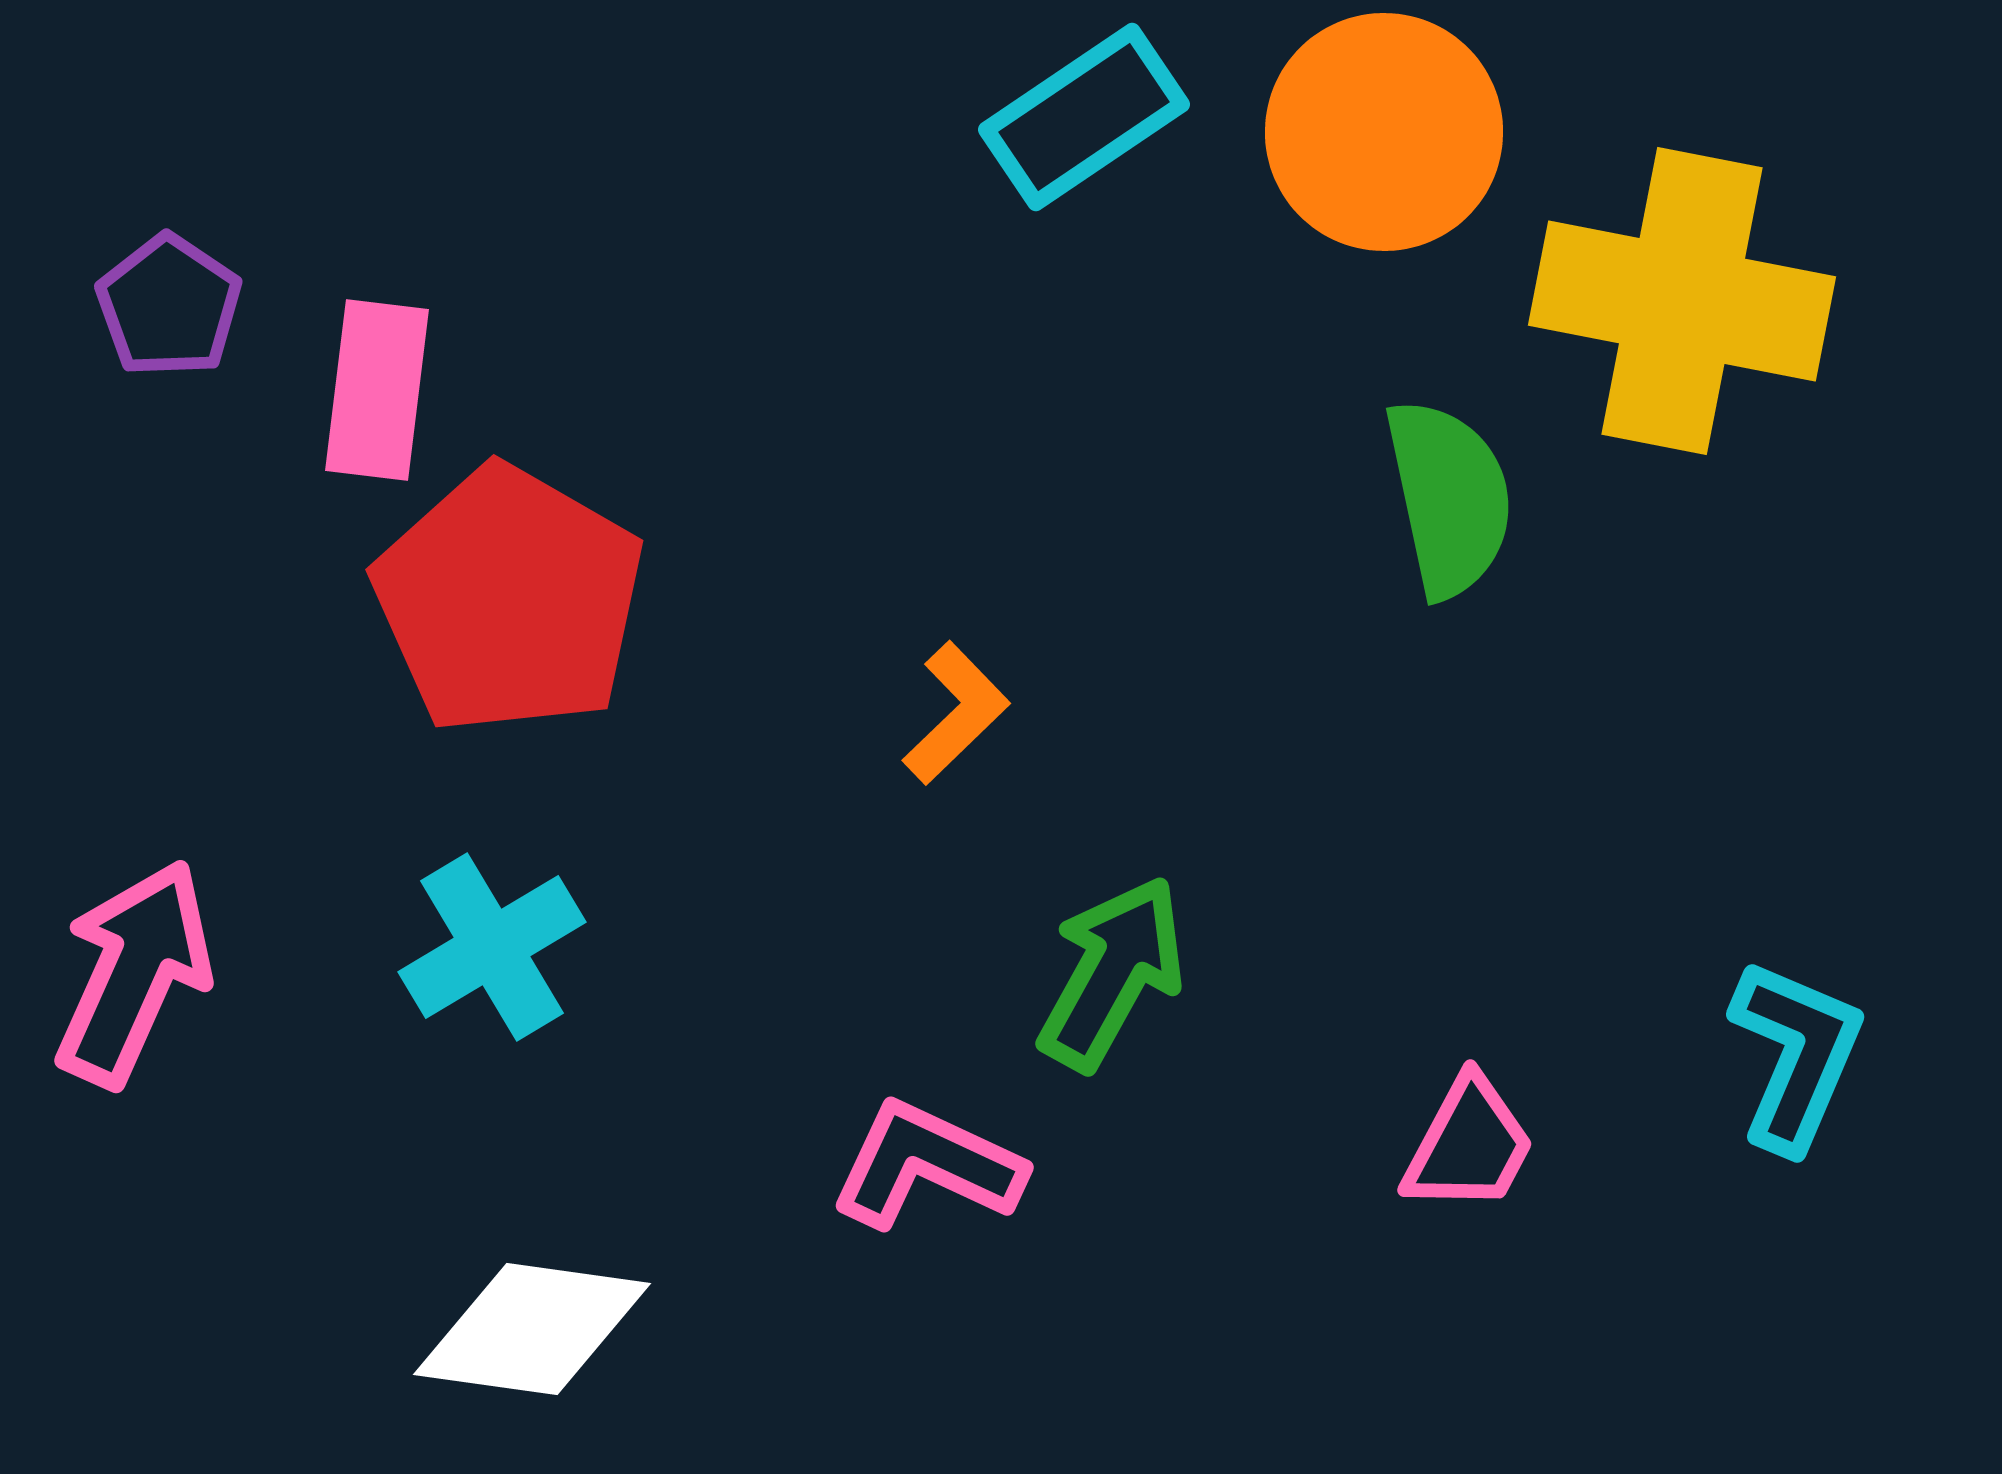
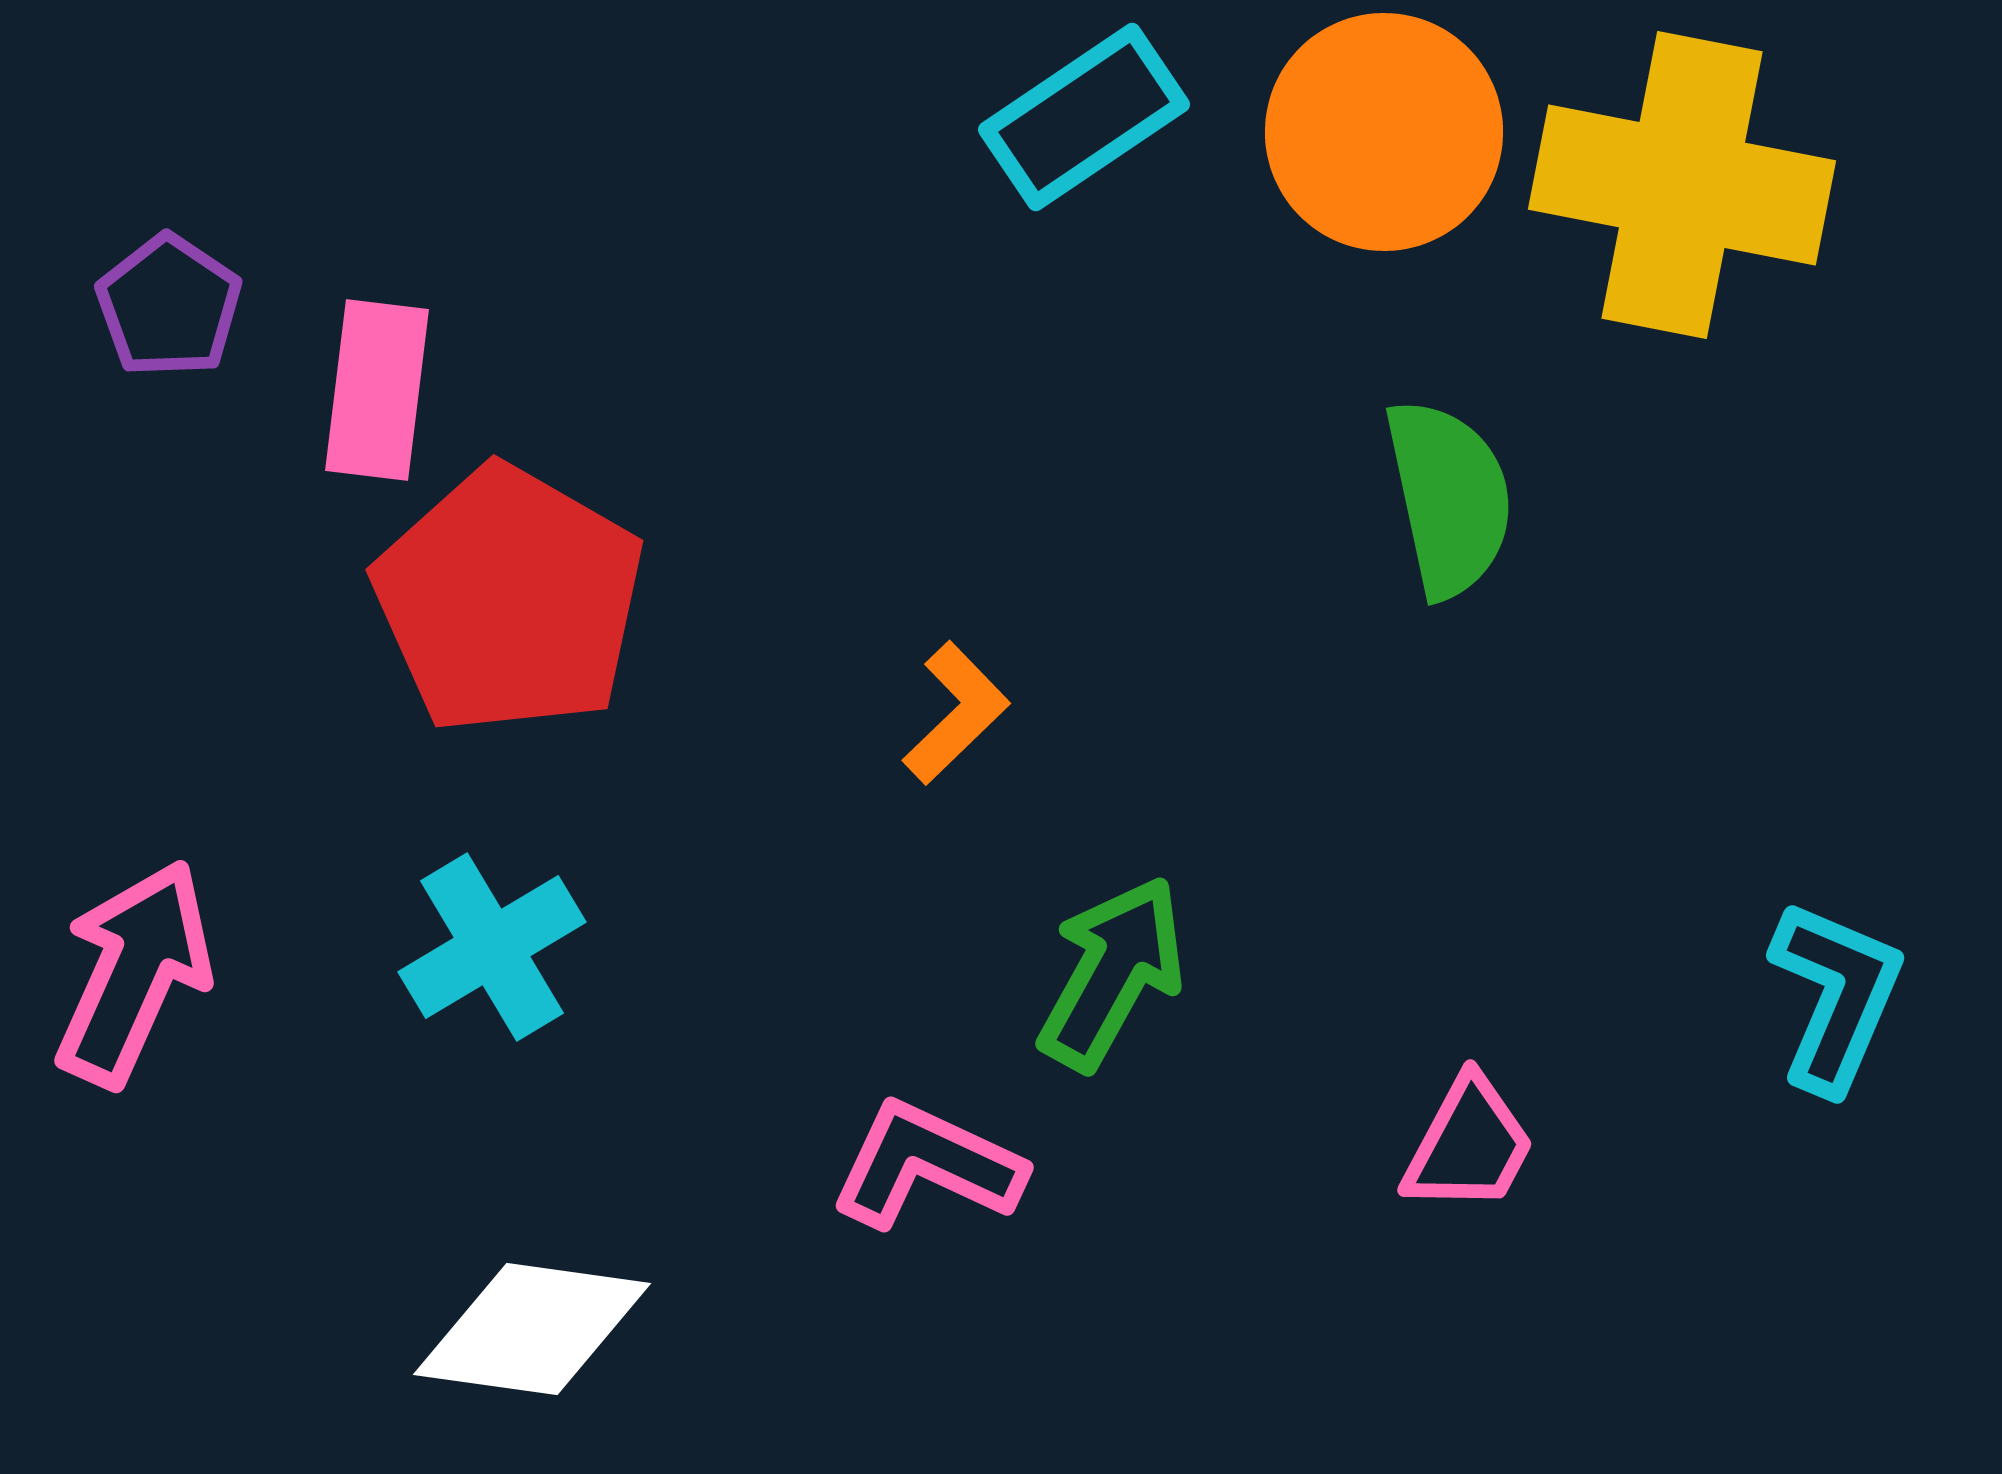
yellow cross: moved 116 px up
cyan L-shape: moved 40 px right, 59 px up
